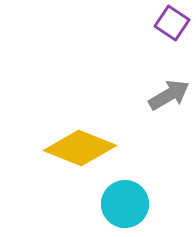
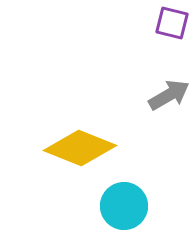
purple square: rotated 20 degrees counterclockwise
cyan circle: moved 1 px left, 2 px down
